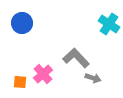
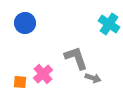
blue circle: moved 3 px right
gray L-shape: rotated 24 degrees clockwise
